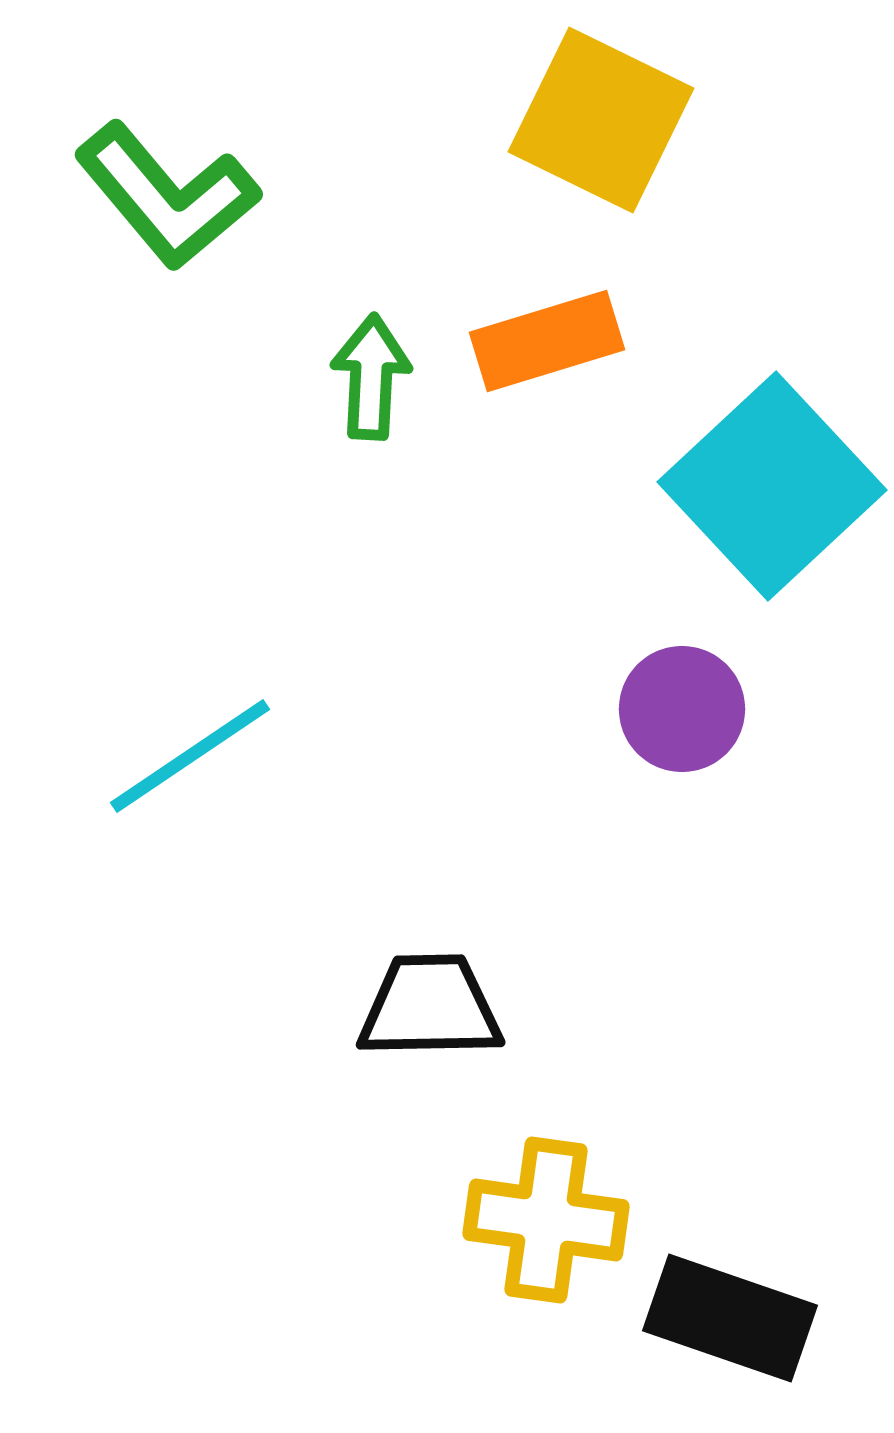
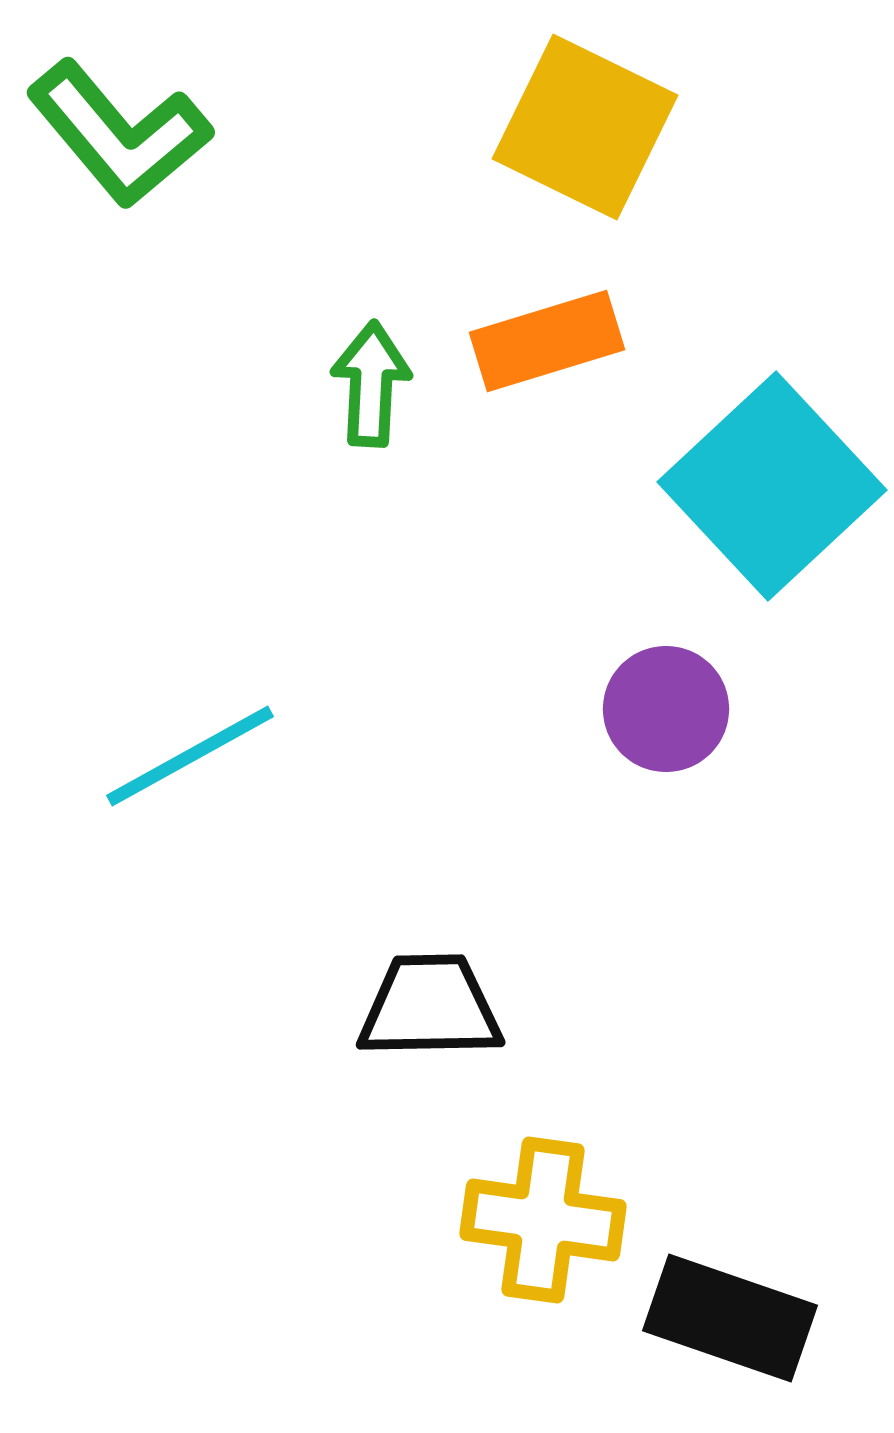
yellow square: moved 16 px left, 7 px down
green L-shape: moved 48 px left, 62 px up
green arrow: moved 7 px down
purple circle: moved 16 px left
cyan line: rotated 5 degrees clockwise
yellow cross: moved 3 px left
